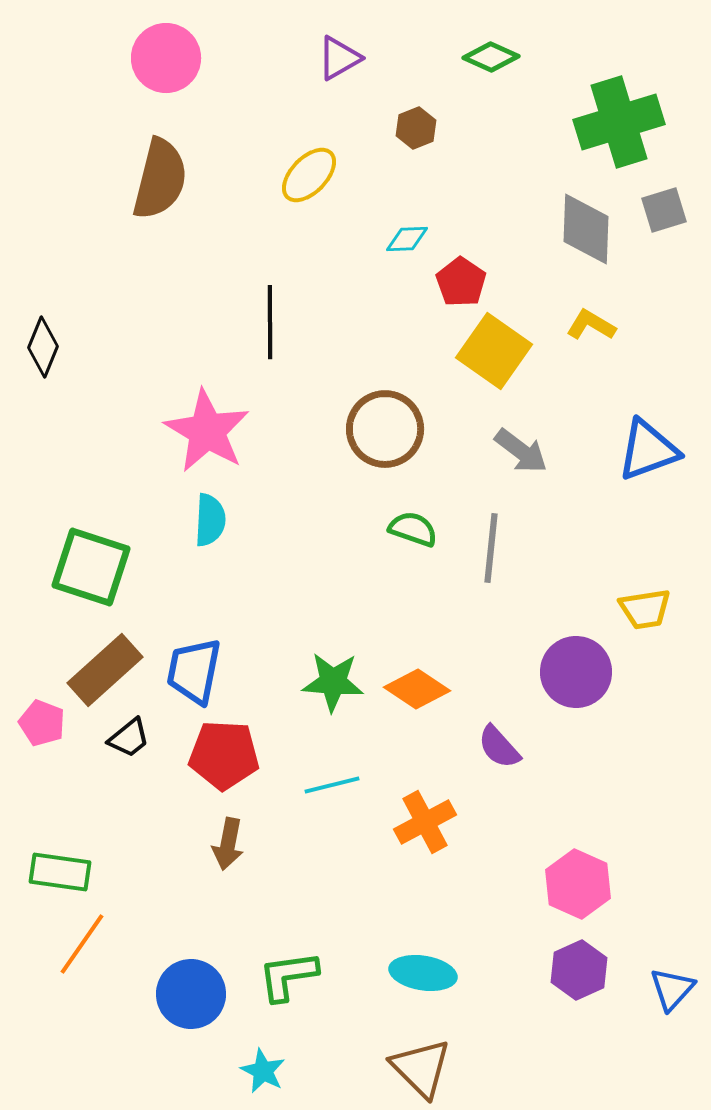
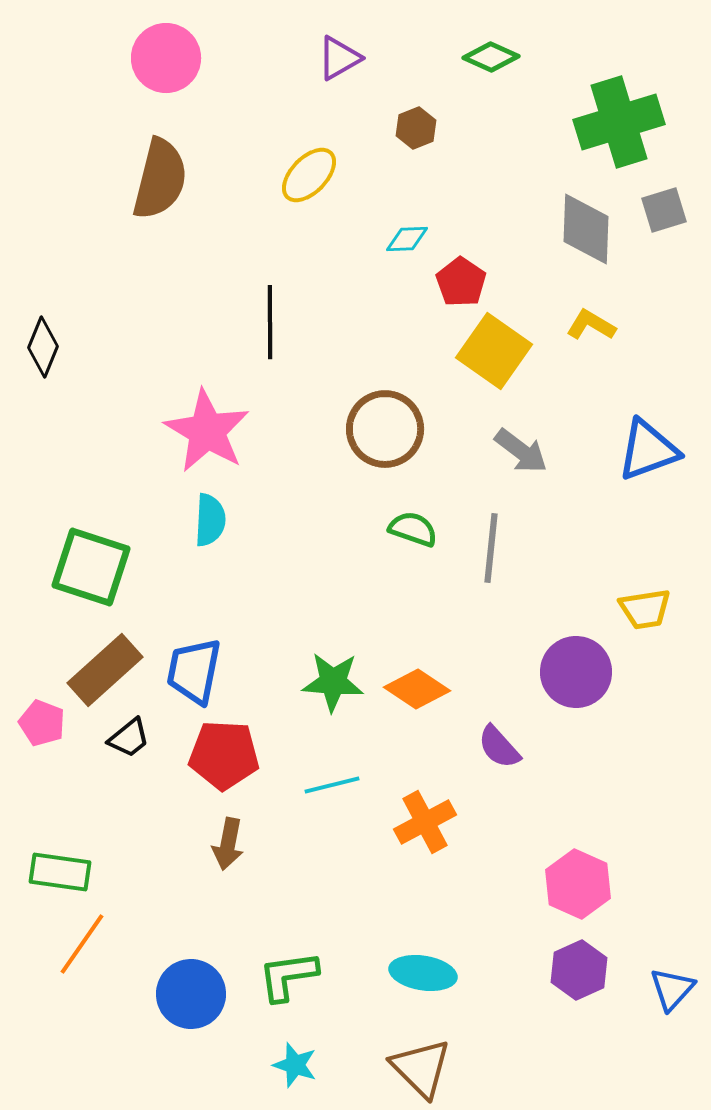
cyan star at (263, 1071): moved 32 px right, 6 px up; rotated 9 degrees counterclockwise
